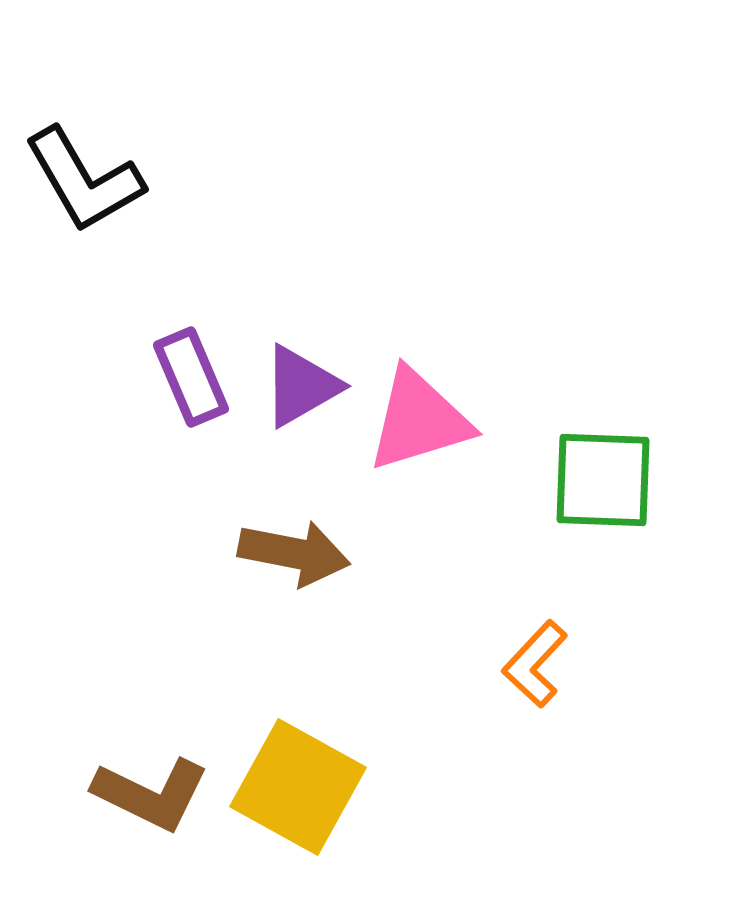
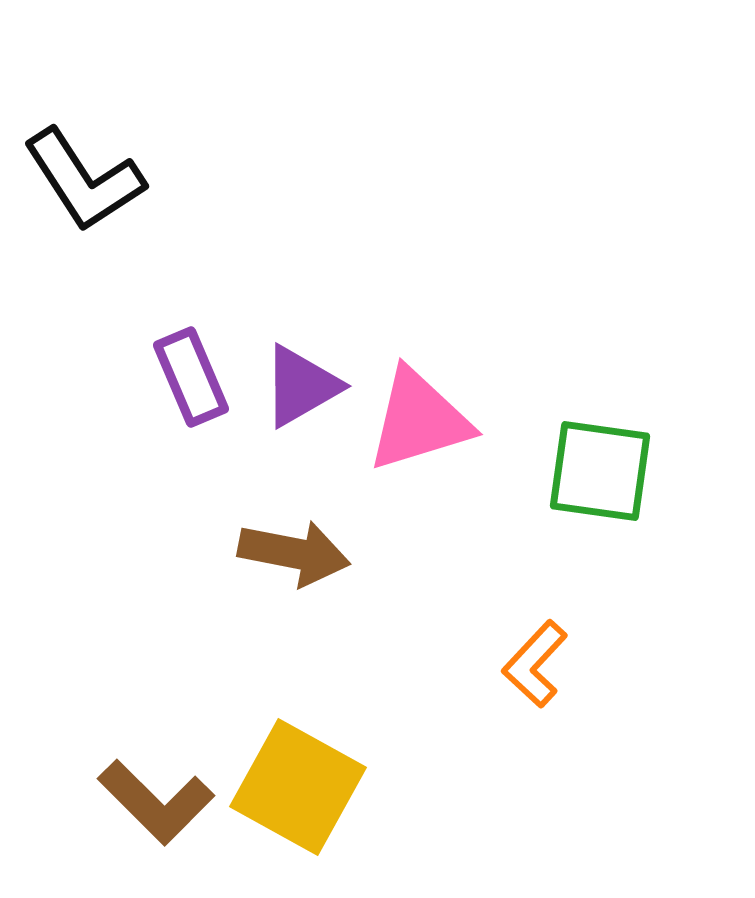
black L-shape: rotated 3 degrees counterclockwise
green square: moved 3 px left, 9 px up; rotated 6 degrees clockwise
brown L-shape: moved 5 px right, 8 px down; rotated 19 degrees clockwise
